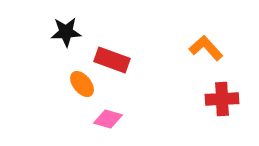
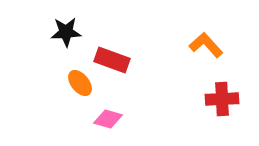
orange L-shape: moved 3 px up
orange ellipse: moved 2 px left, 1 px up
